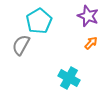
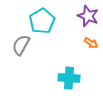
cyan pentagon: moved 3 px right
orange arrow: rotated 80 degrees clockwise
cyan cross: rotated 25 degrees counterclockwise
